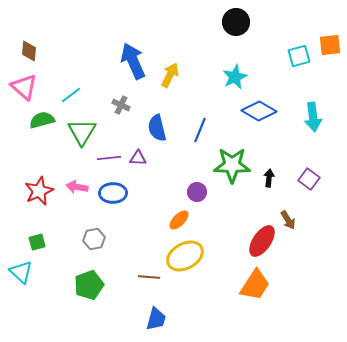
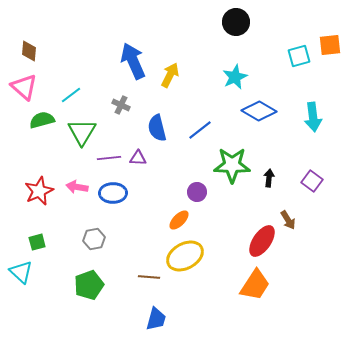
blue line: rotated 30 degrees clockwise
purple square: moved 3 px right, 2 px down
